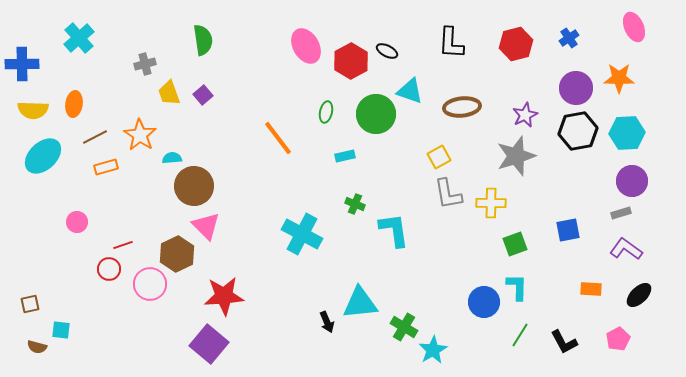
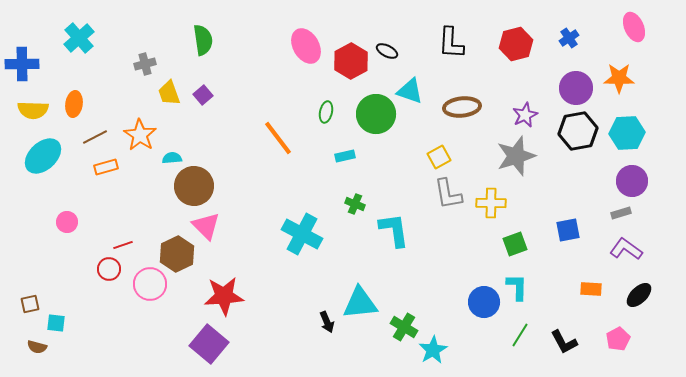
pink circle at (77, 222): moved 10 px left
cyan square at (61, 330): moved 5 px left, 7 px up
